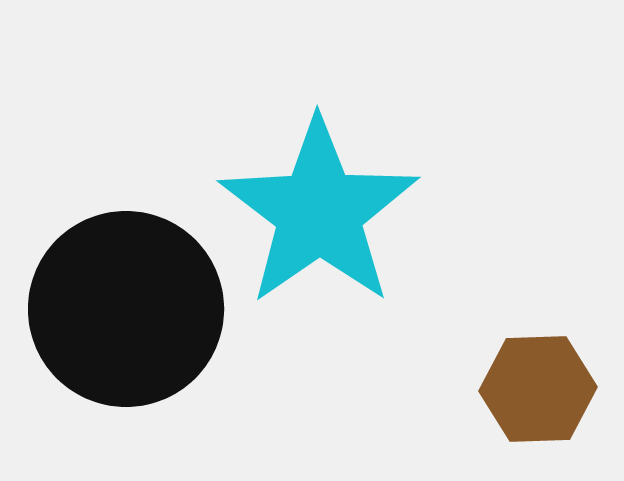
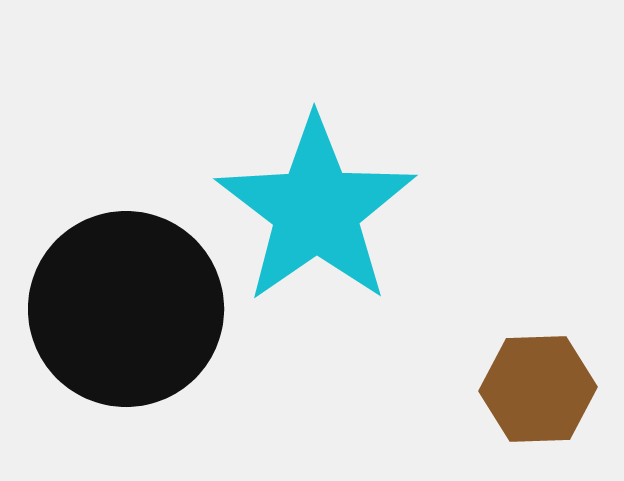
cyan star: moved 3 px left, 2 px up
